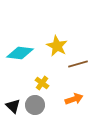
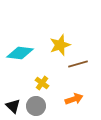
yellow star: moved 3 px right, 1 px up; rotated 25 degrees clockwise
gray circle: moved 1 px right, 1 px down
